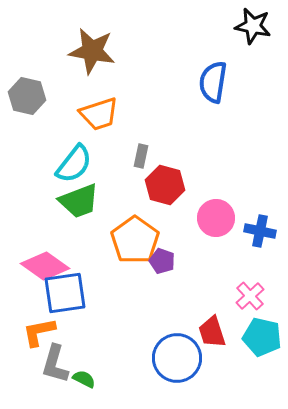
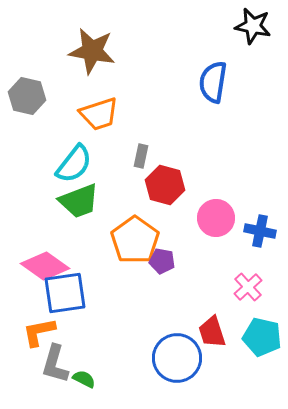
purple pentagon: rotated 10 degrees counterclockwise
pink cross: moved 2 px left, 9 px up
